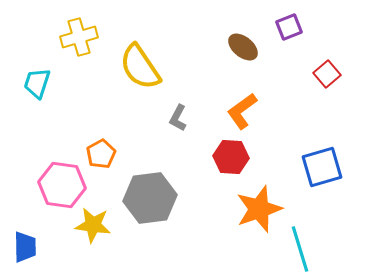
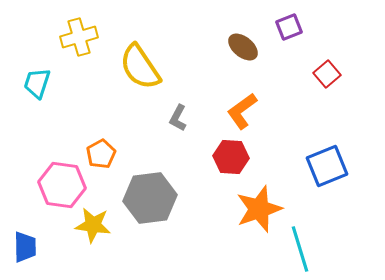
blue square: moved 5 px right, 1 px up; rotated 6 degrees counterclockwise
